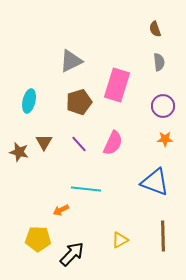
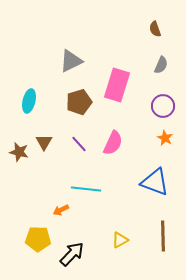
gray semicircle: moved 2 px right, 3 px down; rotated 30 degrees clockwise
orange star: moved 1 px up; rotated 28 degrees clockwise
